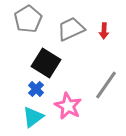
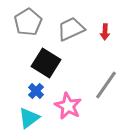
gray pentagon: moved 3 px down
red arrow: moved 1 px right, 1 px down
blue cross: moved 2 px down
cyan triangle: moved 4 px left, 1 px down
